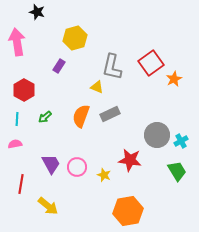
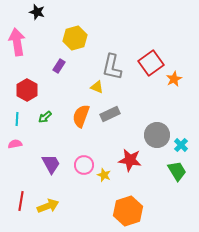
red hexagon: moved 3 px right
cyan cross: moved 4 px down; rotated 16 degrees counterclockwise
pink circle: moved 7 px right, 2 px up
red line: moved 17 px down
yellow arrow: rotated 60 degrees counterclockwise
orange hexagon: rotated 8 degrees counterclockwise
